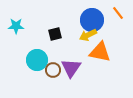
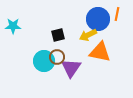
orange line: moved 1 px left, 1 px down; rotated 48 degrees clockwise
blue circle: moved 6 px right, 1 px up
cyan star: moved 3 px left
black square: moved 3 px right, 1 px down
cyan circle: moved 7 px right, 1 px down
brown circle: moved 4 px right, 13 px up
